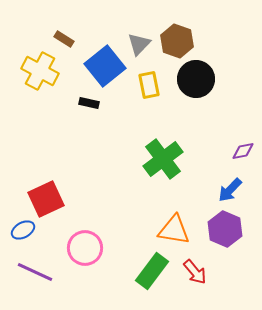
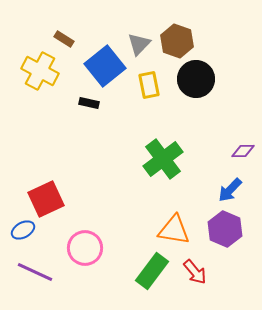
purple diamond: rotated 10 degrees clockwise
